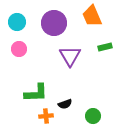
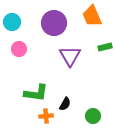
cyan circle: moved 5 px left
green L-shape: rotated 10 degrees clockwise
black semicircle: rotated 40 degrees counterclockwise
